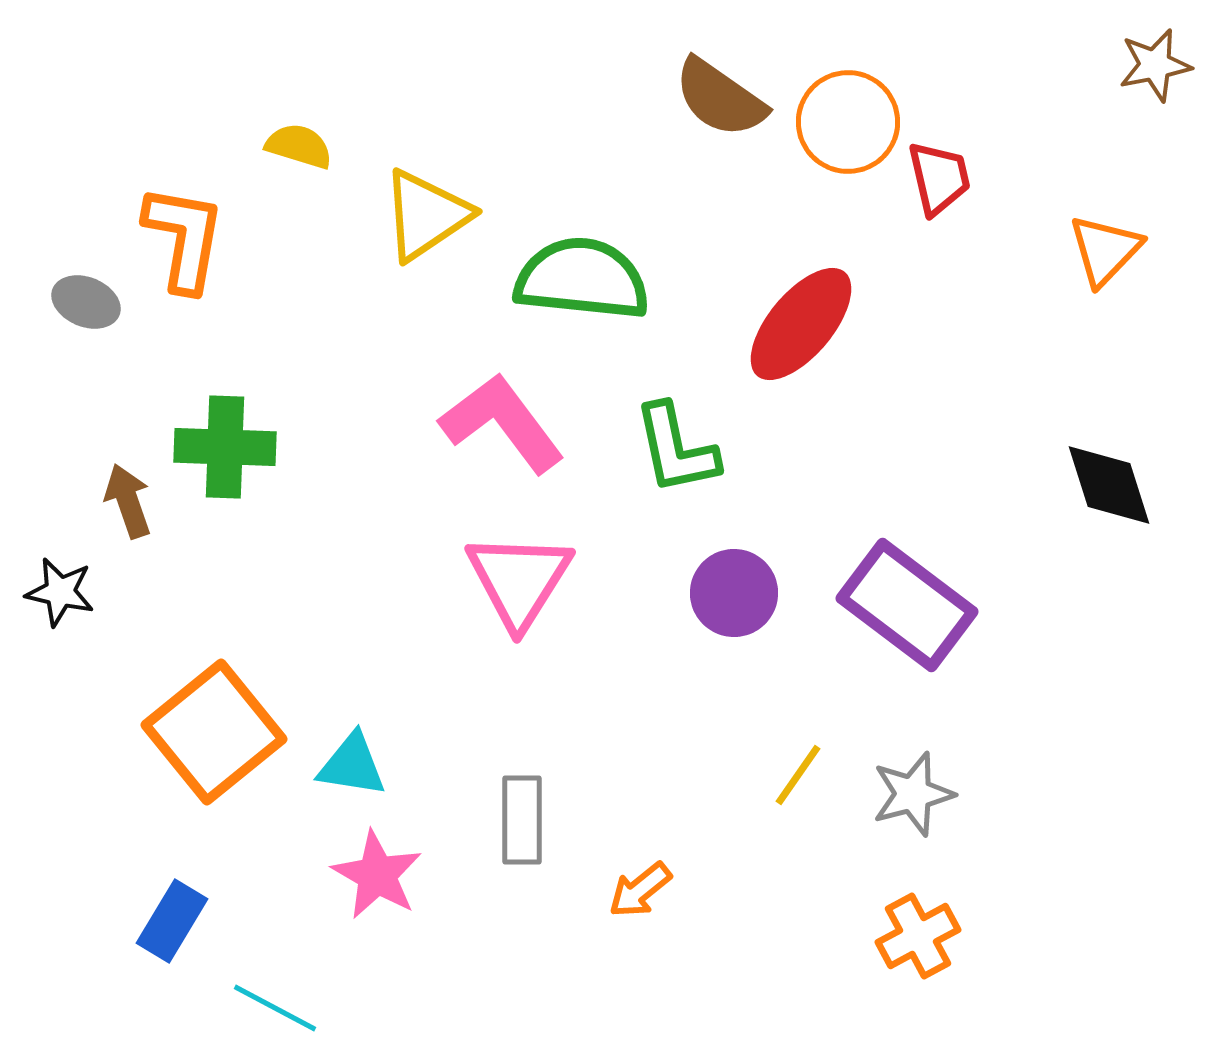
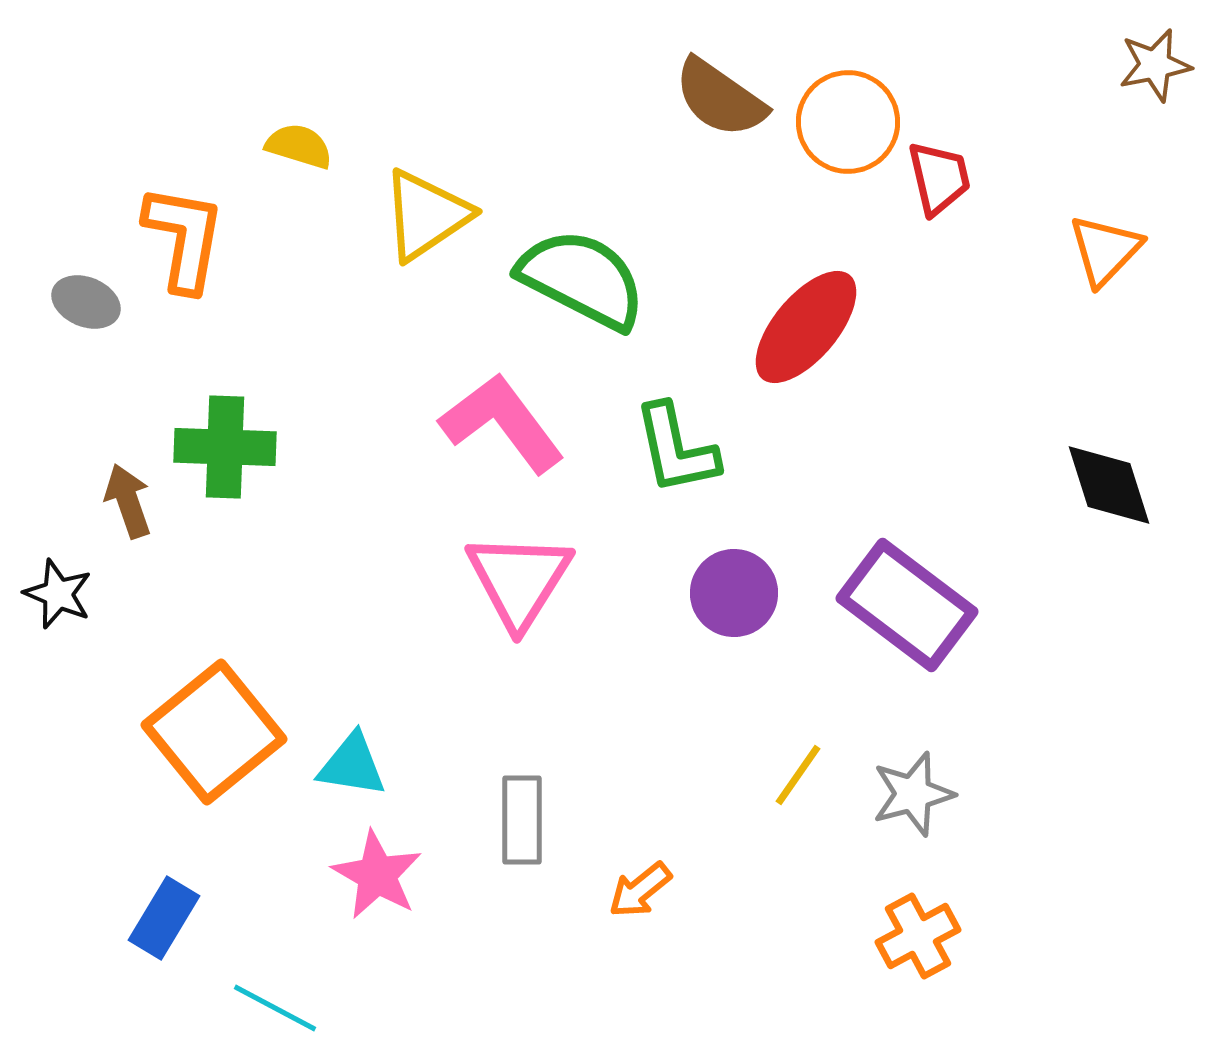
green semicircle: rotated 21 degrees clockwise
red ellipse: moved 5 px right, 3 px down
black star: moved 2 px left, 2 px down; rotated 10 degrees clockwise
blue rectangle: moved 8 px left, 3 px up
